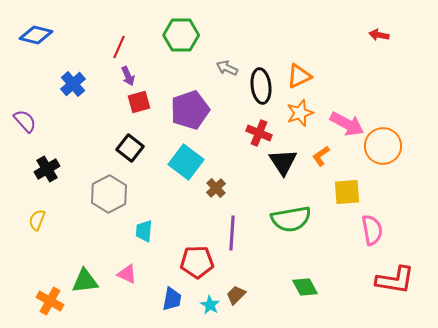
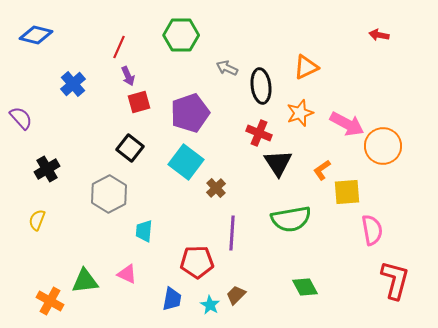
orange triangle: moved 7 px right, 9 px up
purple pentagon: moved 3 px down
purple semicircle: moved 4 px left, 3 px up
orange L-shape: moved 1 px right, 14 px down
black triangle: moved 5 px left, 1 px down
red L-shape: rotated 84 degrees counterclockwise
